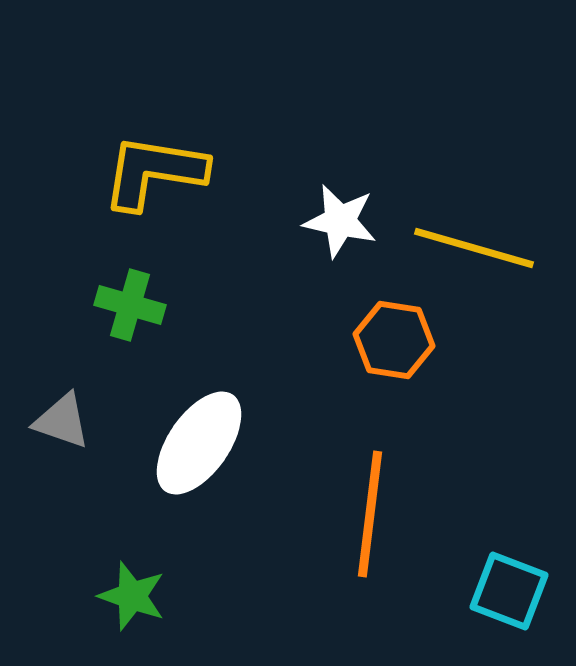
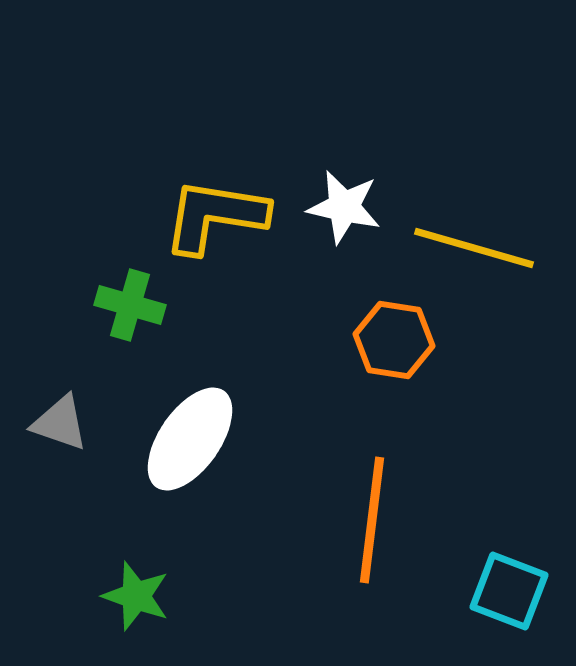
yellow L-shape: moved 61 px right, 44 px down
white star: moved 4 px right, 14 px up
gray triangle: moved 2 px left, 2 px down
white ellipse: moved 9 px left, 4 px up
orange line: moved 2 px right, 6 px down
green star: moved 4 px right
